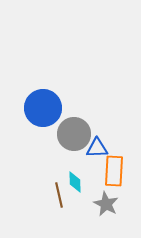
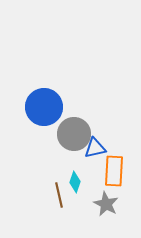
blue circle: moved 1 px right, 1 px up
blue triangle: moved 2 px left; rotated 10 degrees counterclockwise
cyan diamond: rotated 20 degrees clockwise
